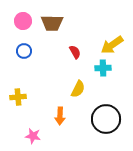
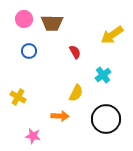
pink circle: moved 1 px right, 2 px up
yellow arrow: moved 10 px up
blue circle: moved 5 px right
cyan cross: moved 7 px down; rotated 35 degrees counterclockwise
yellow semicircle: moved 2 px left, 4 px down
yellow cross: rotated 35 degrees clockwise
orange arrow: rotated 90 degrees counterclockwise
